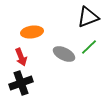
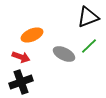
orange ellipse: moved 3 px down; rotated 15 degrees counterclockwise
green line: moved 1 px up
red arrow: rotated 48 degrees counterclockwise
black cross: moved 1 px up
